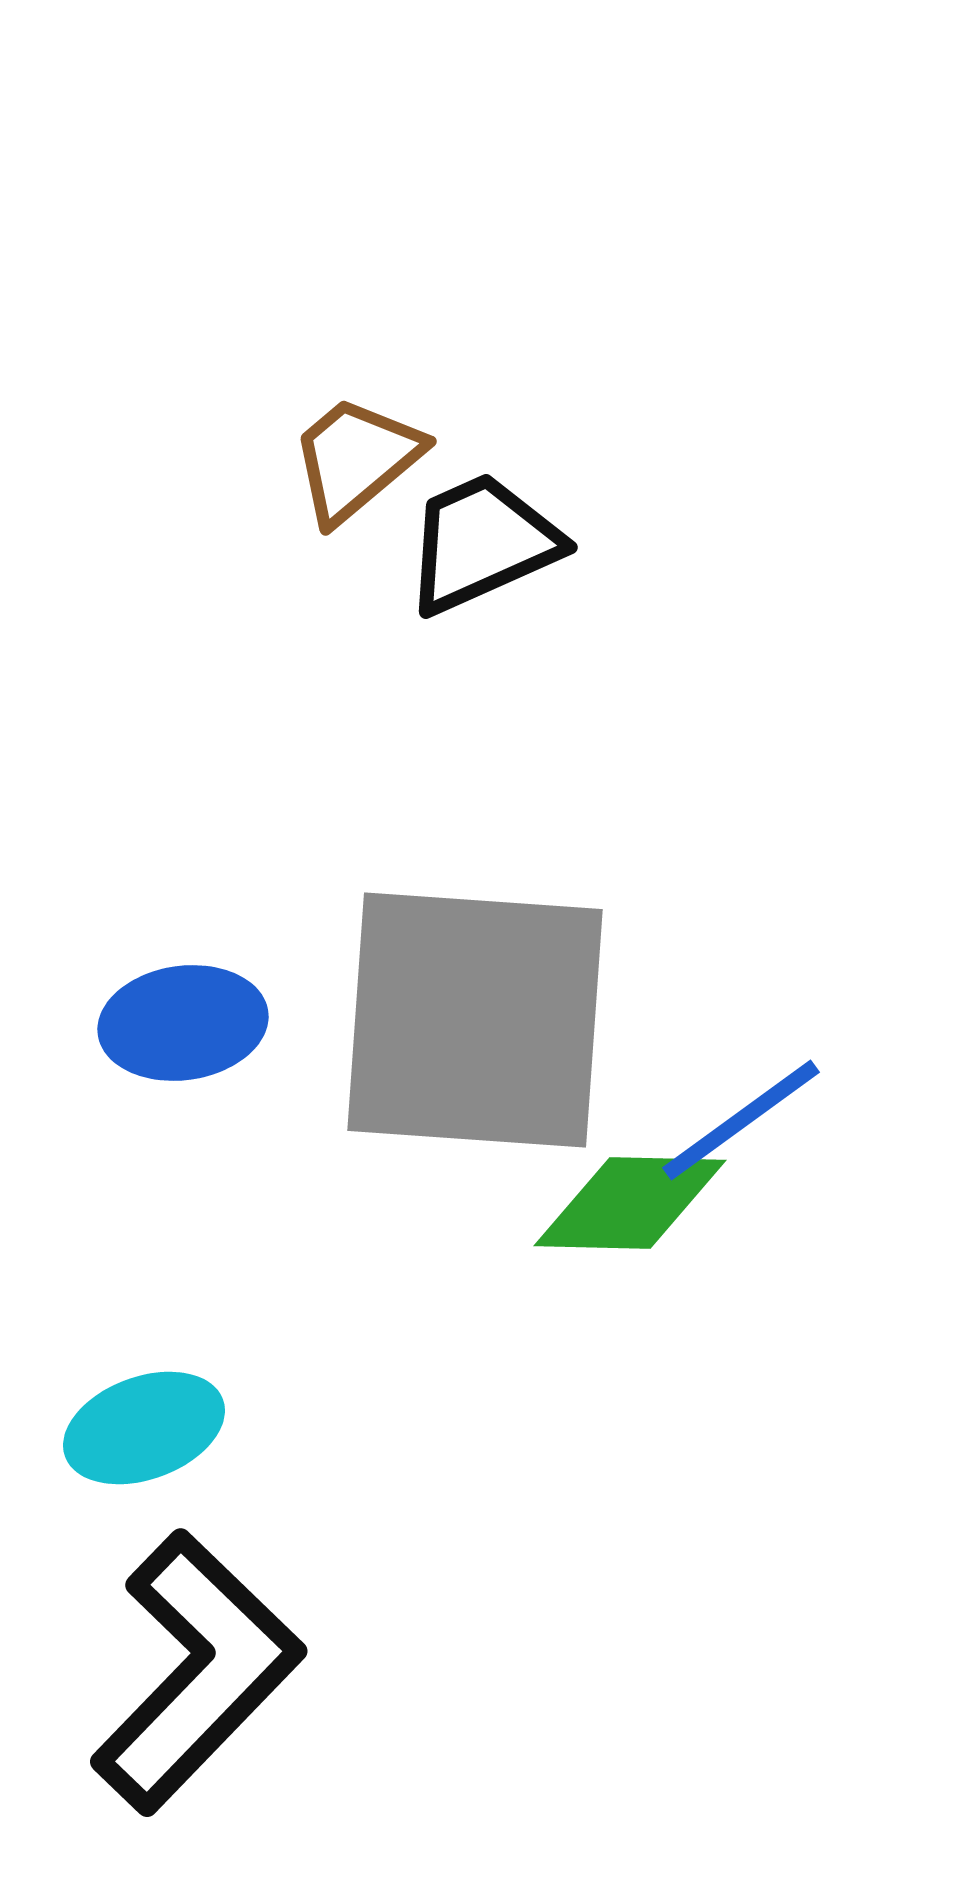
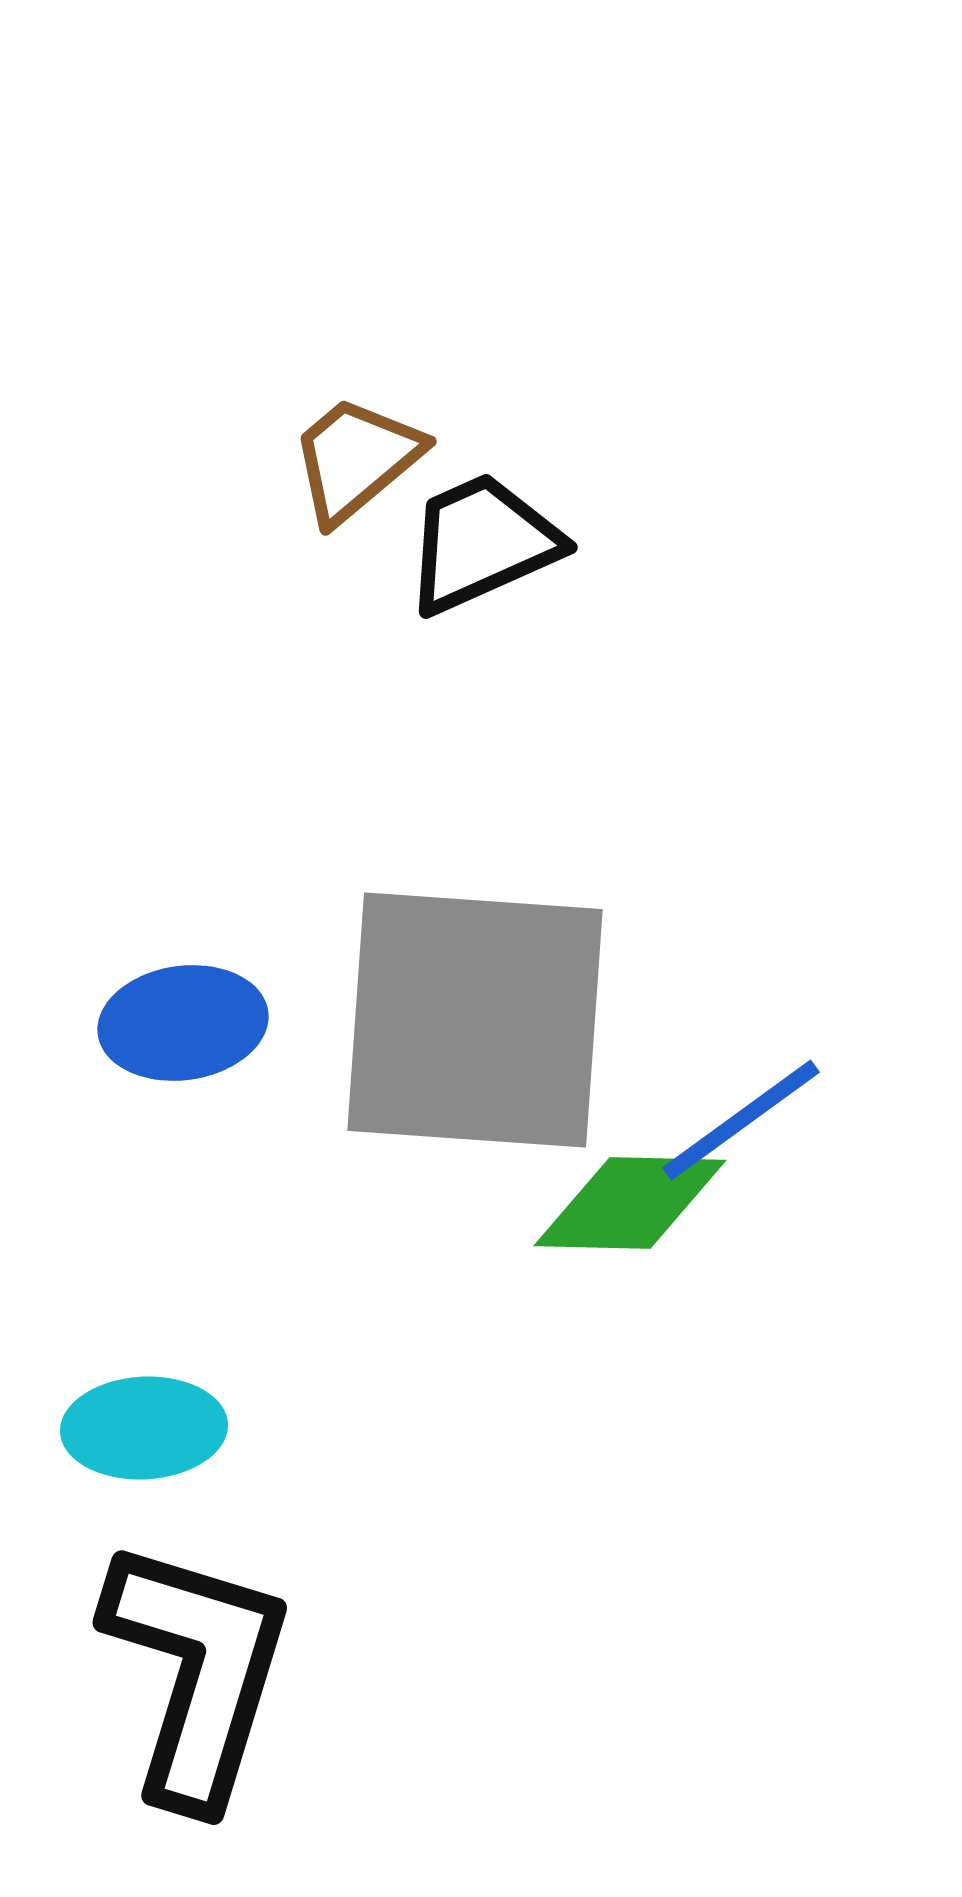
cyan ellipse: rotated 17 degrees clockwise
black L-shape: rotated 27 degrees counterclockwise
